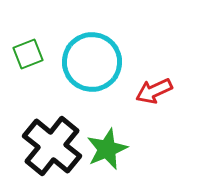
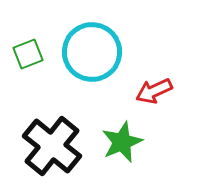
cyan circle: moved 10 px up
green star: moved 15 px right, 7 px up
